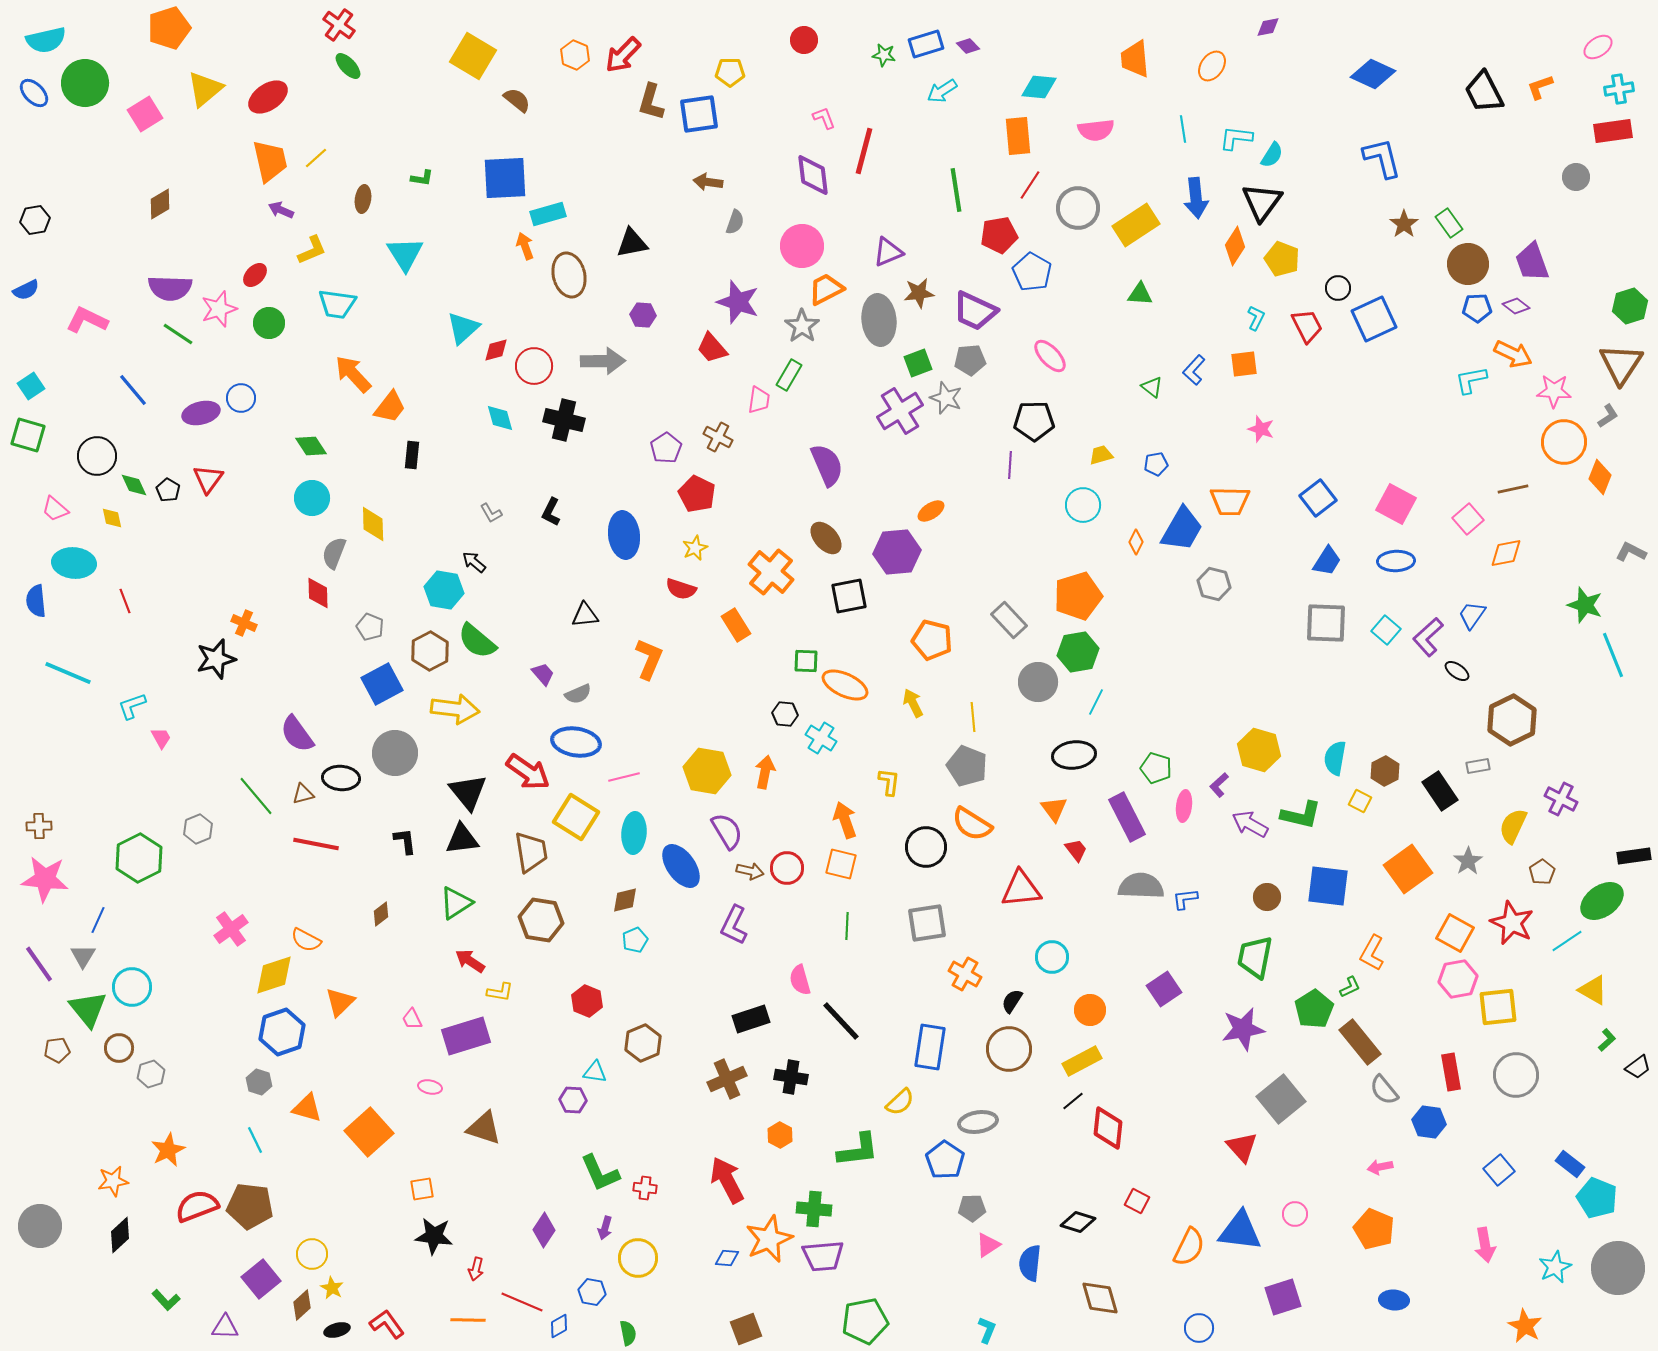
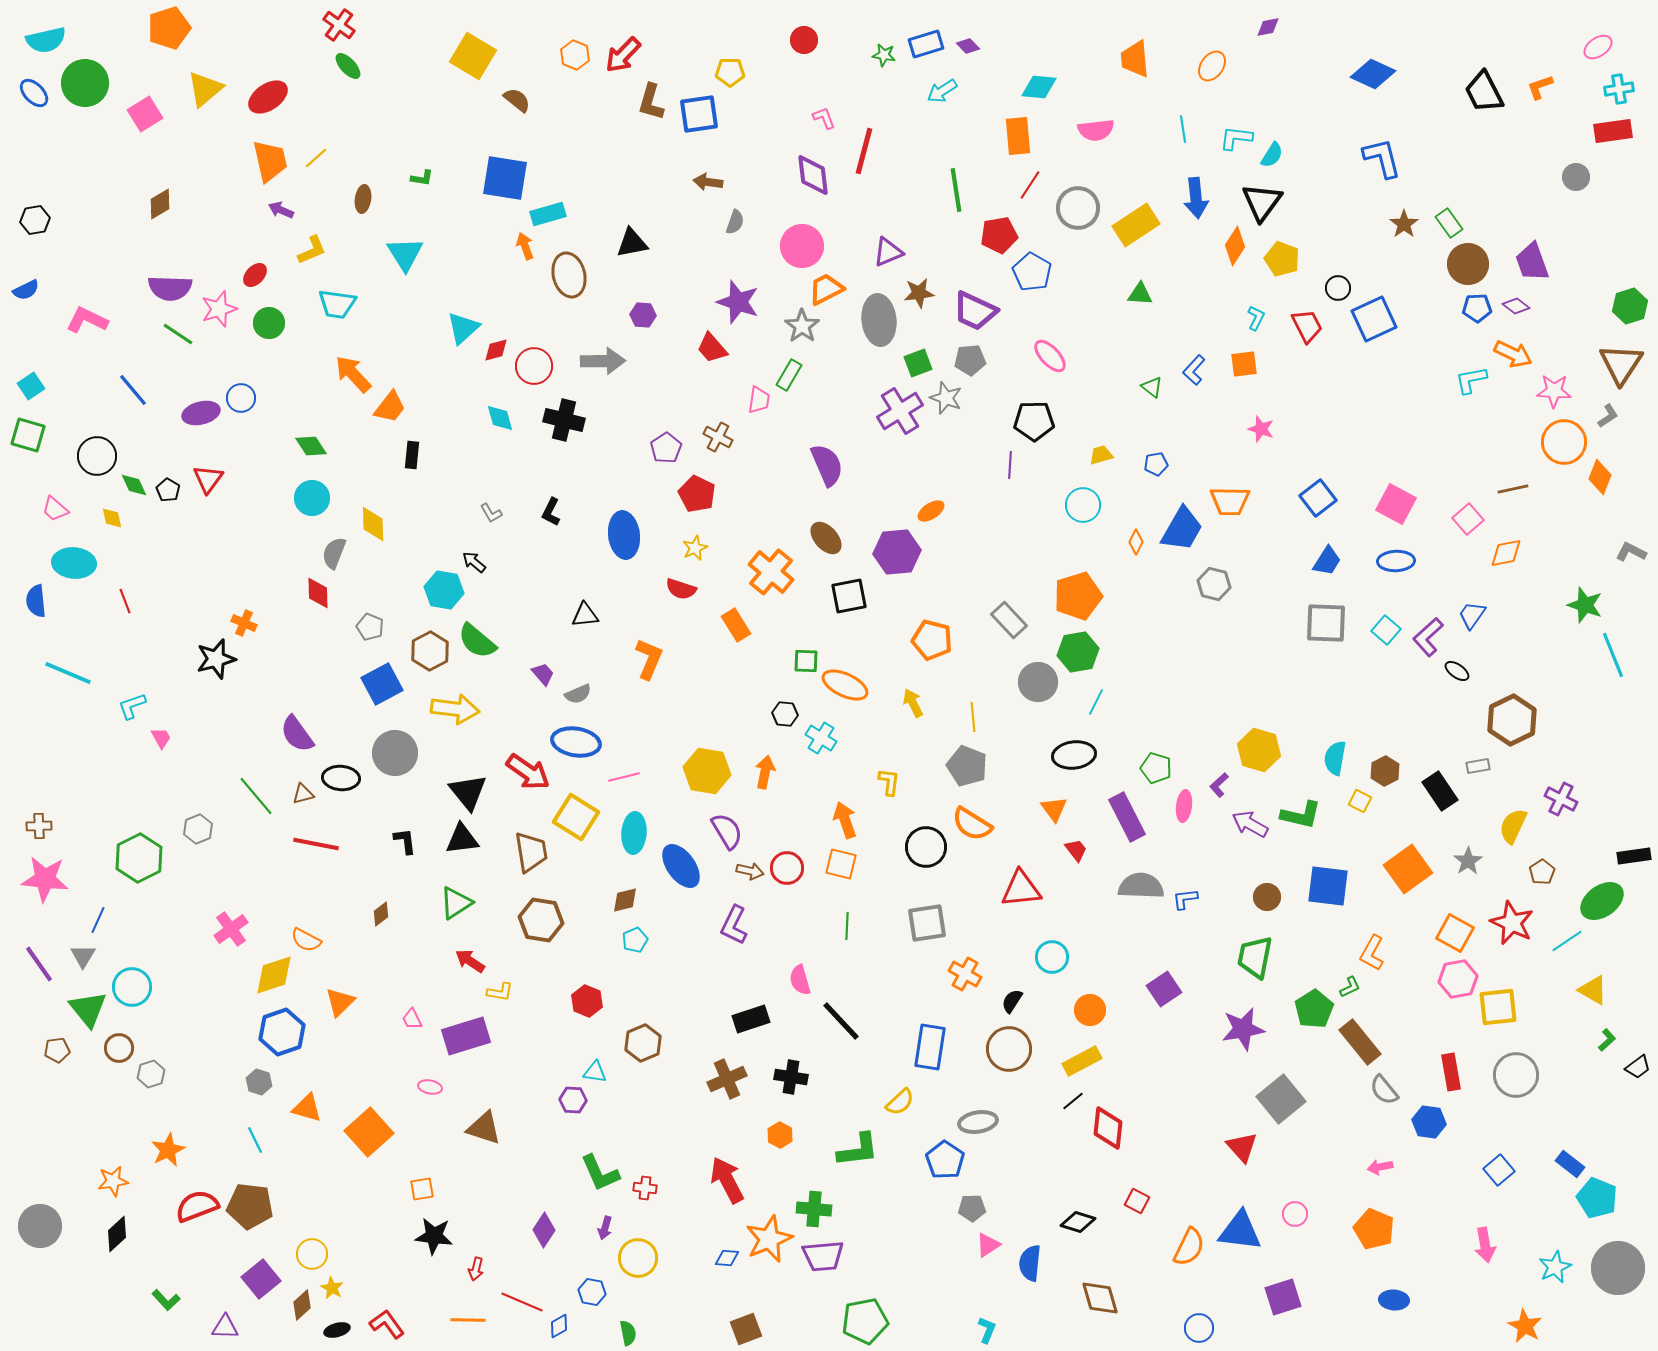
blue square at (505, 178): rotated 12 degrees clockwise
black diamond at (120, 1235): moved 3 px left, 1 px up
